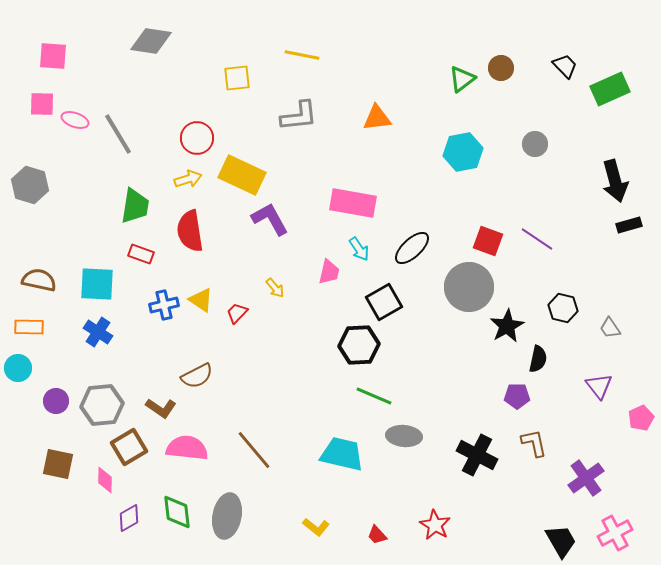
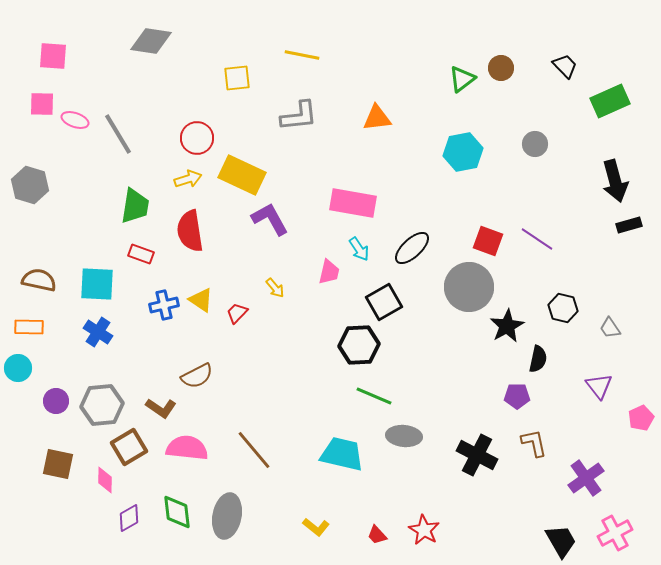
green rectangle at (610, 89): moved 12 px down
red star at (435, 525): moved 11 px left, 5 px down
